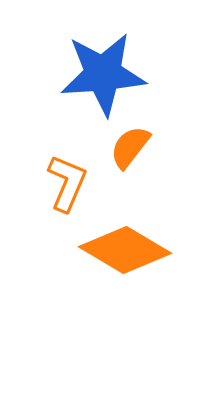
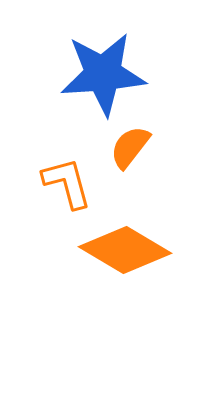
orange L-shape: rotated 38 degrees counterclockwise
